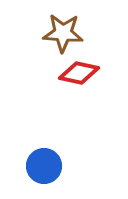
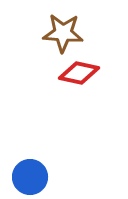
blue circle: moved 14 px left, 11 px down
